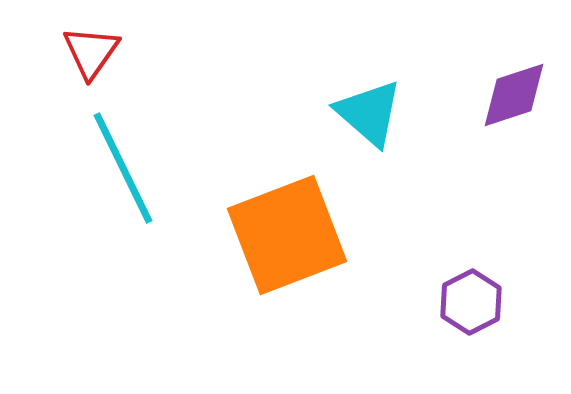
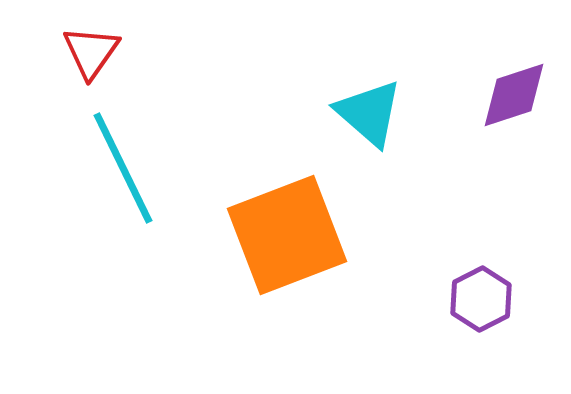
purple hexagon: moved 10 px right, 3 px up
